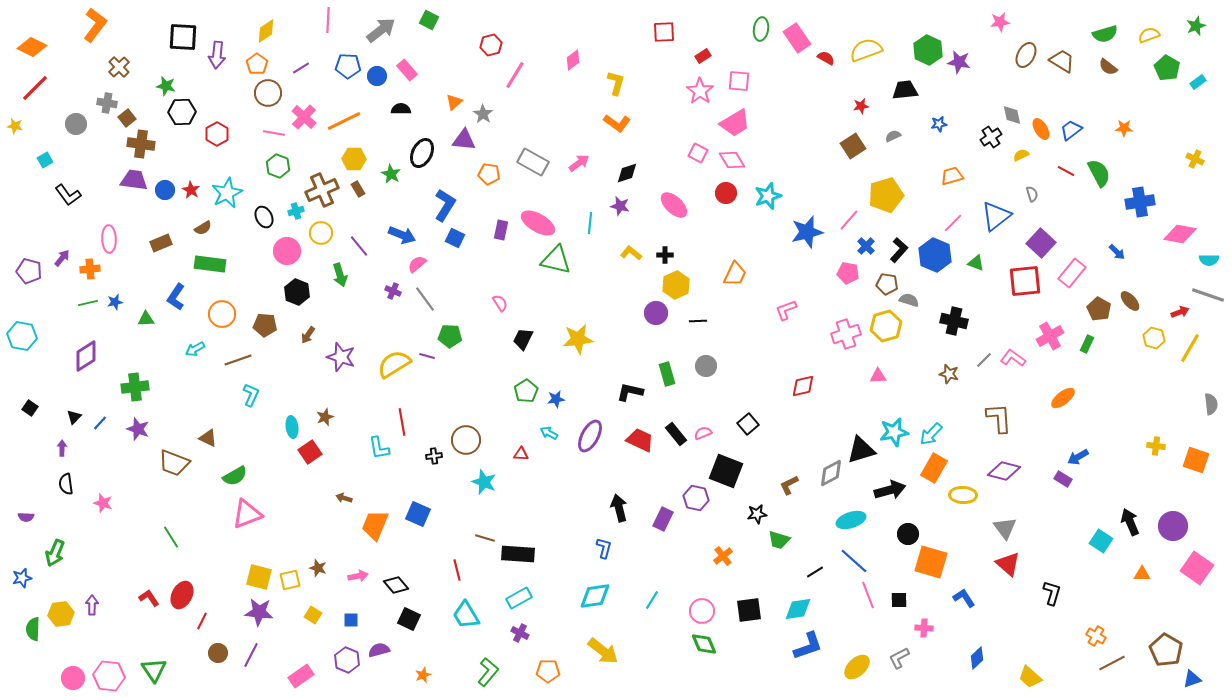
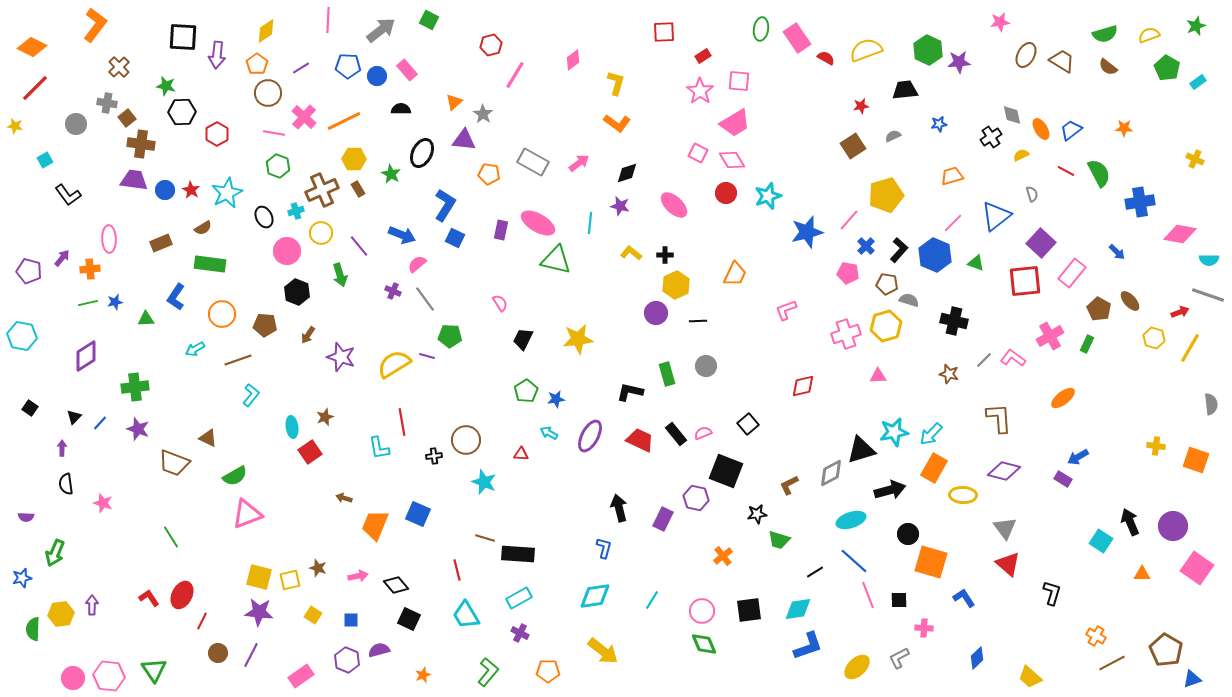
purple star at (959, 62): rotated 15 degrees counterclockwise
cyan L-shape at (251, 395): rotated 15 degrees clockwise
